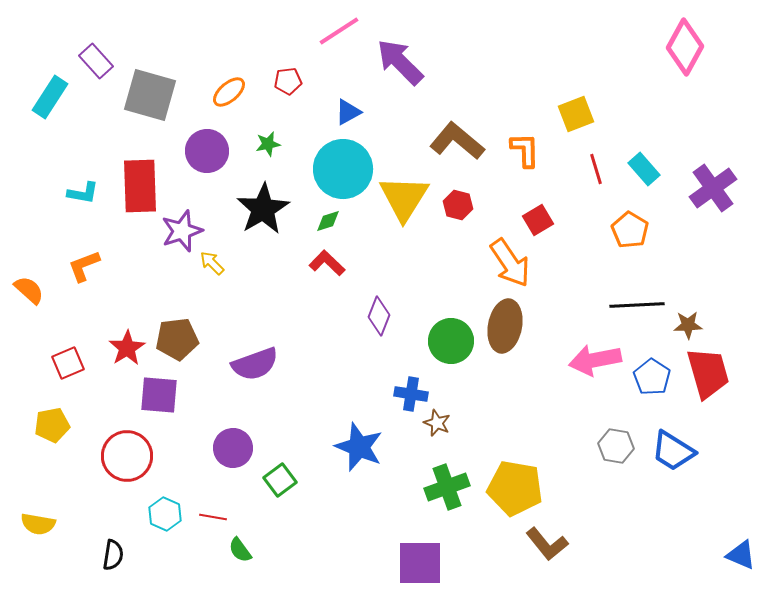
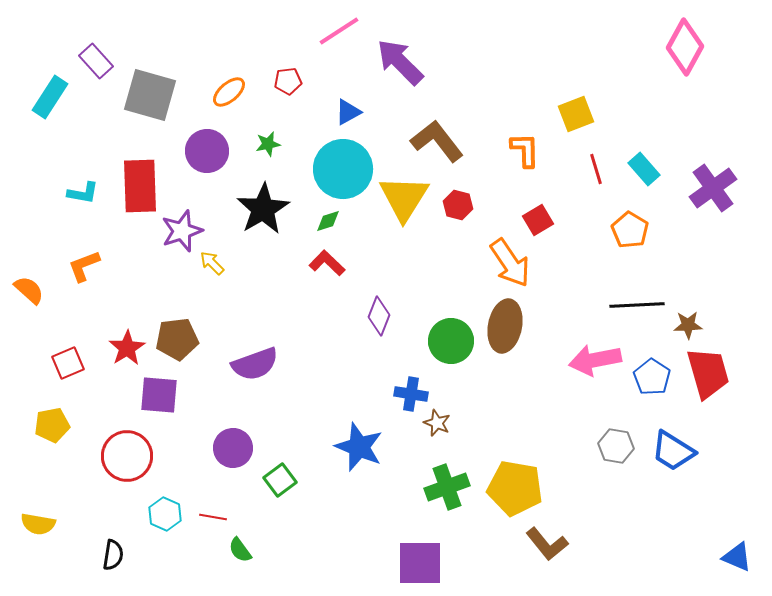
brown L-shape at (457, 141): moved 20 px left; rotated 12 degrees clockwise
blue triangle at (741, 555): moved 4 px left, 2 px down
